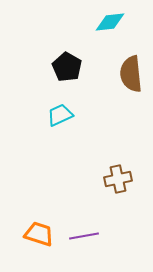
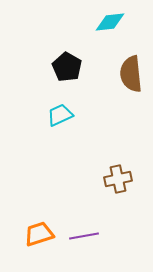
orange trapezoid: rotated 36 degrees counterclockwise
